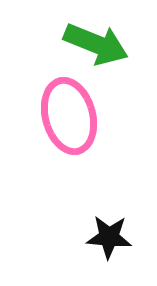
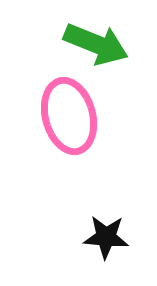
black star: moved 3 px left
